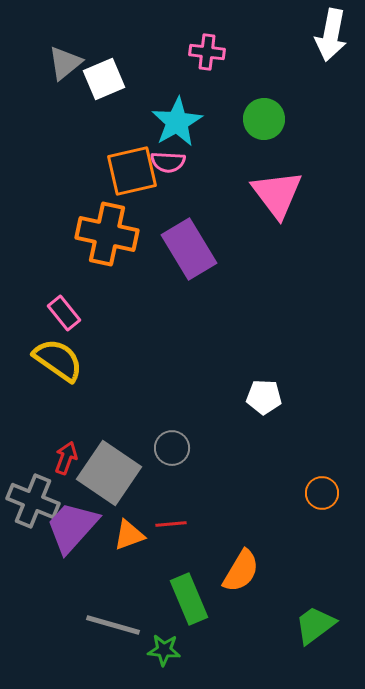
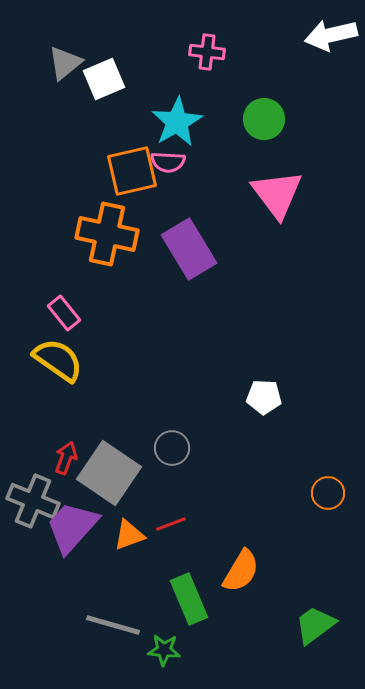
white arrow: rotated 66 degrees clockwise
orange circle: moved 6 px right
red line: rotated 16 degrees counterclockwise
